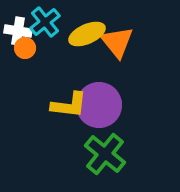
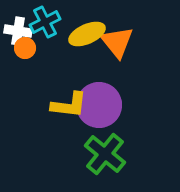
cyan cross: rotated 12 degrees clockwise
